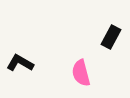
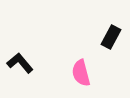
black L-shape: rotated 20 degrees clockwise
